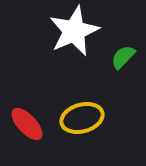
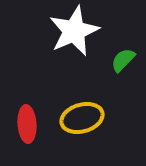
green semicircle: moved 3 px down
red ellipse: rotated 39 degrees clockwise
